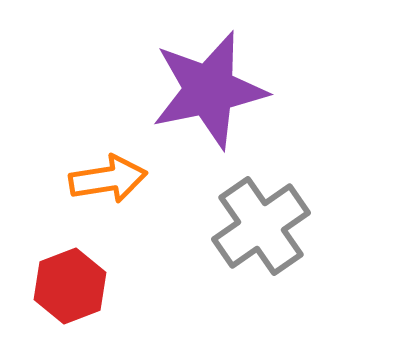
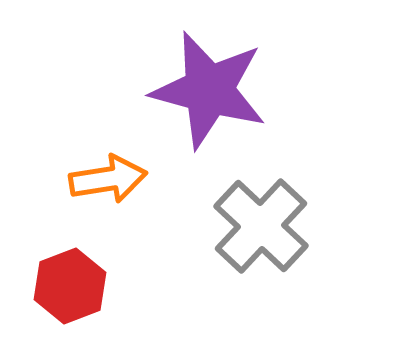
purple star: rotated 27 degrees clockwise
gray cross: rotated 12 degrees counterclockwise
